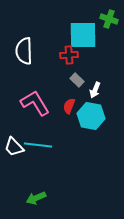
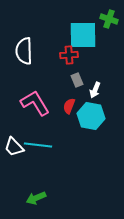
gray rectangle: rotated 24 degrees clockwise
